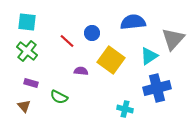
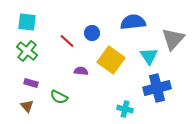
cyan triangle: rotated 30 degrees counterclockwise
brown triangle: moved 3 px right
